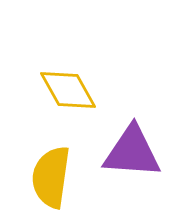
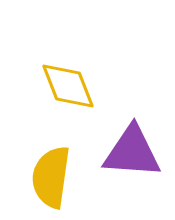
yellow diamond: moved 4 px up; rotated 8 degrees clockwise
